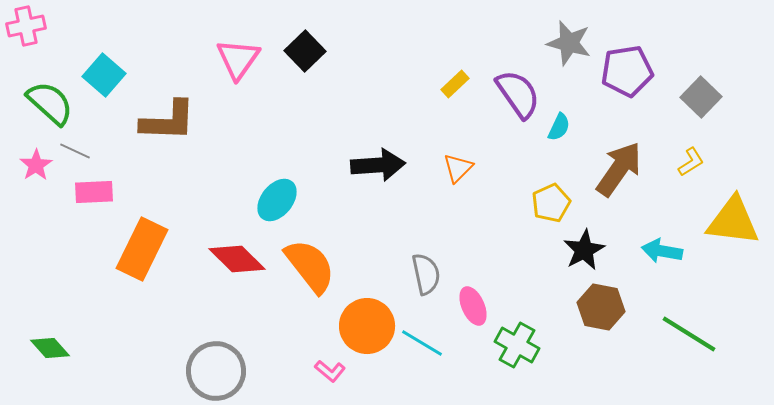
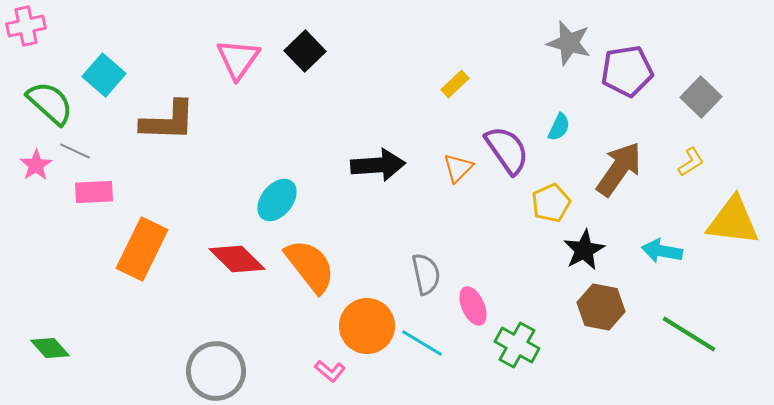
purple semicircle: moved 11 px left, 56 px down
